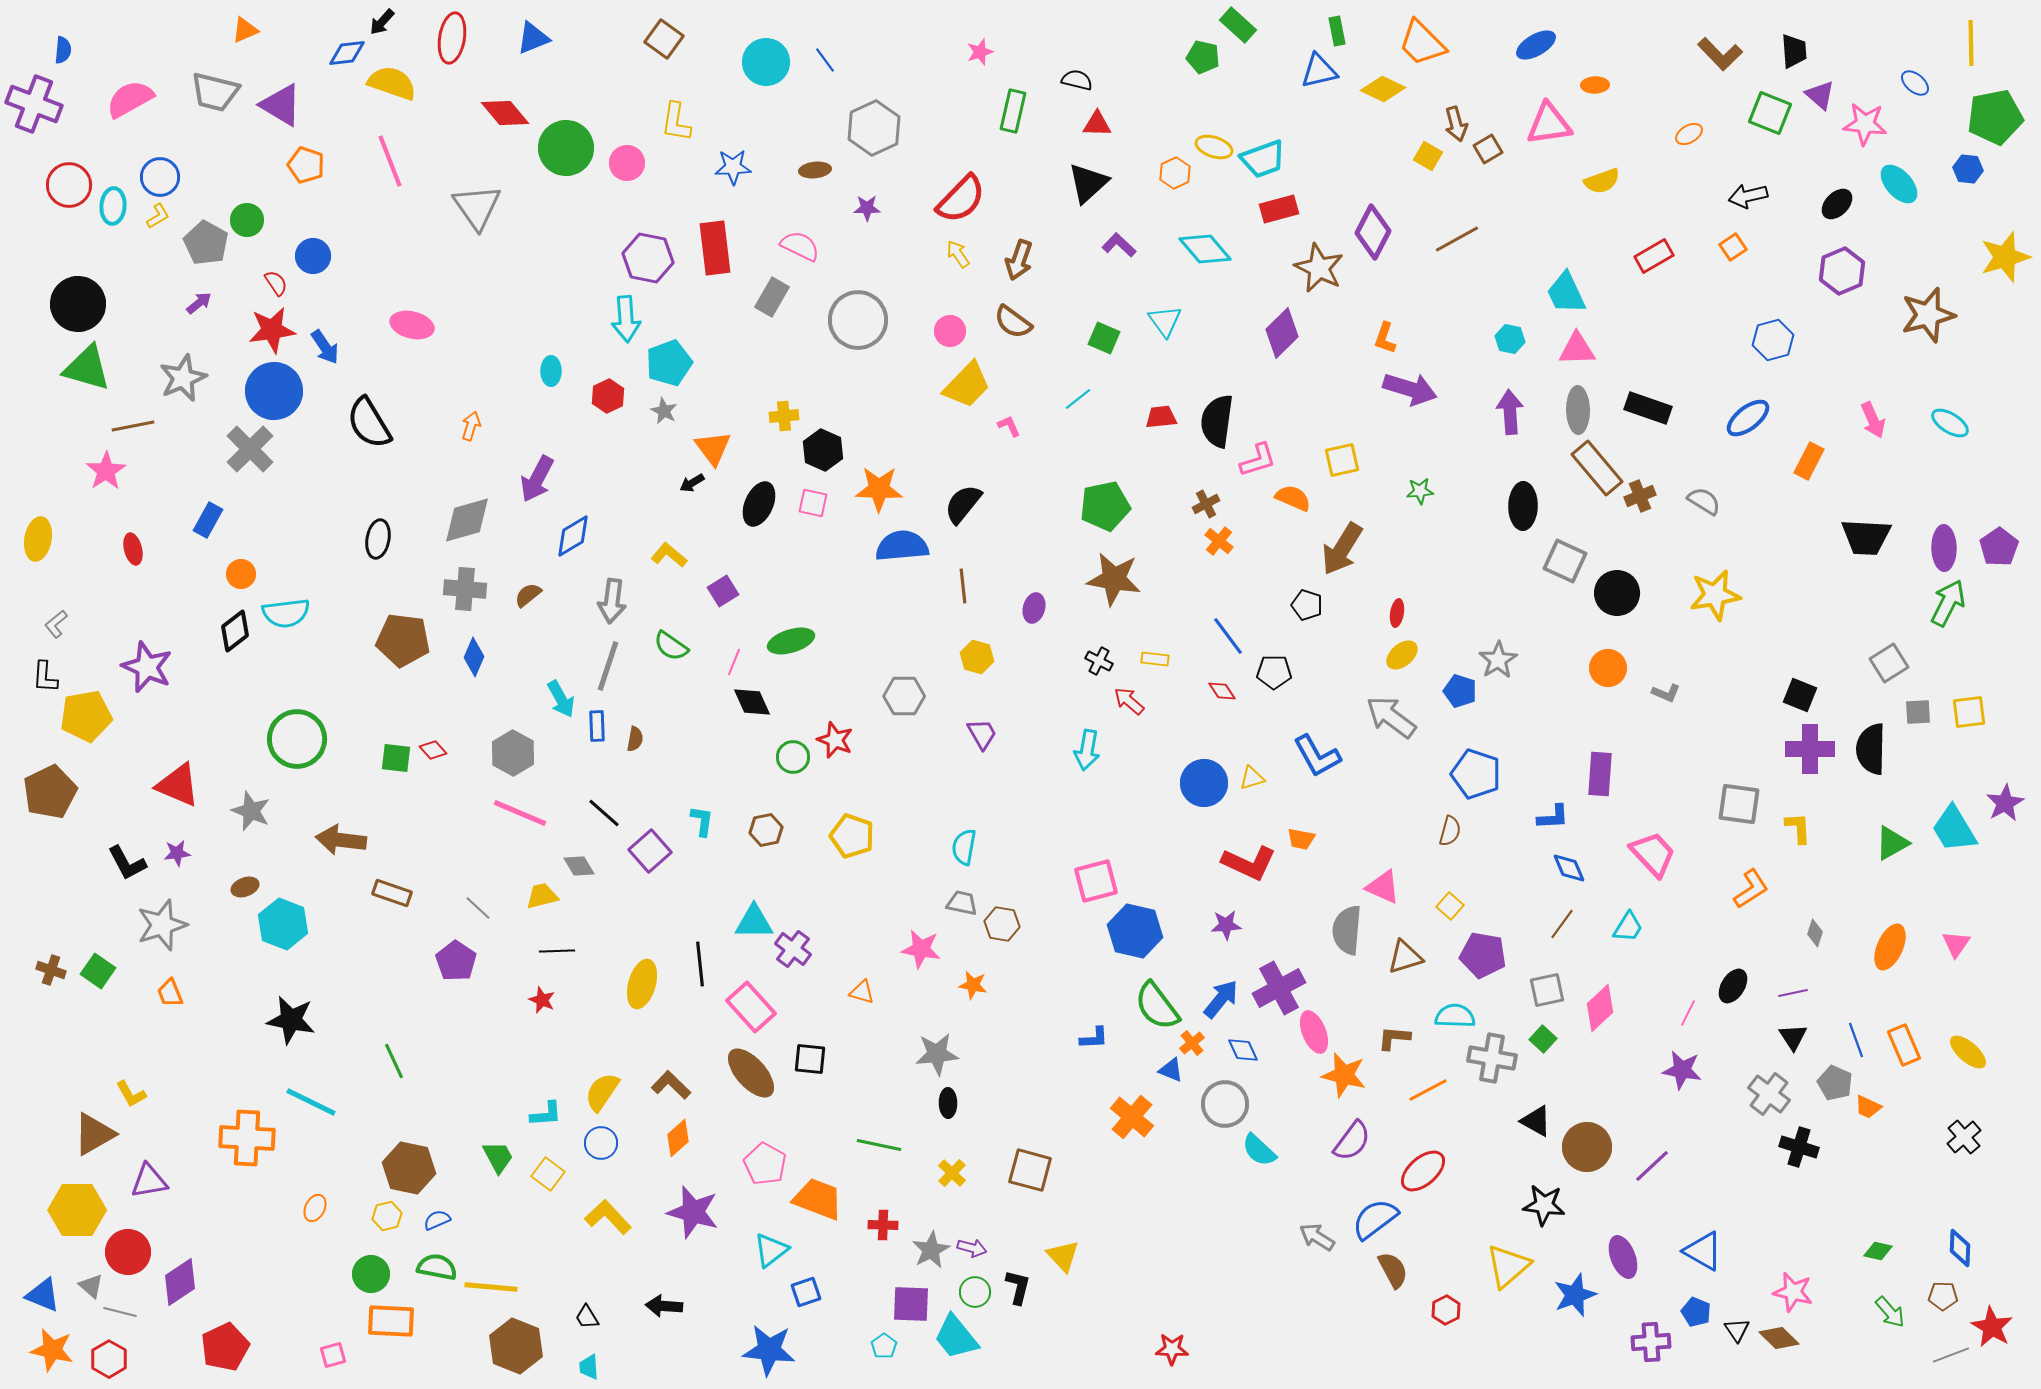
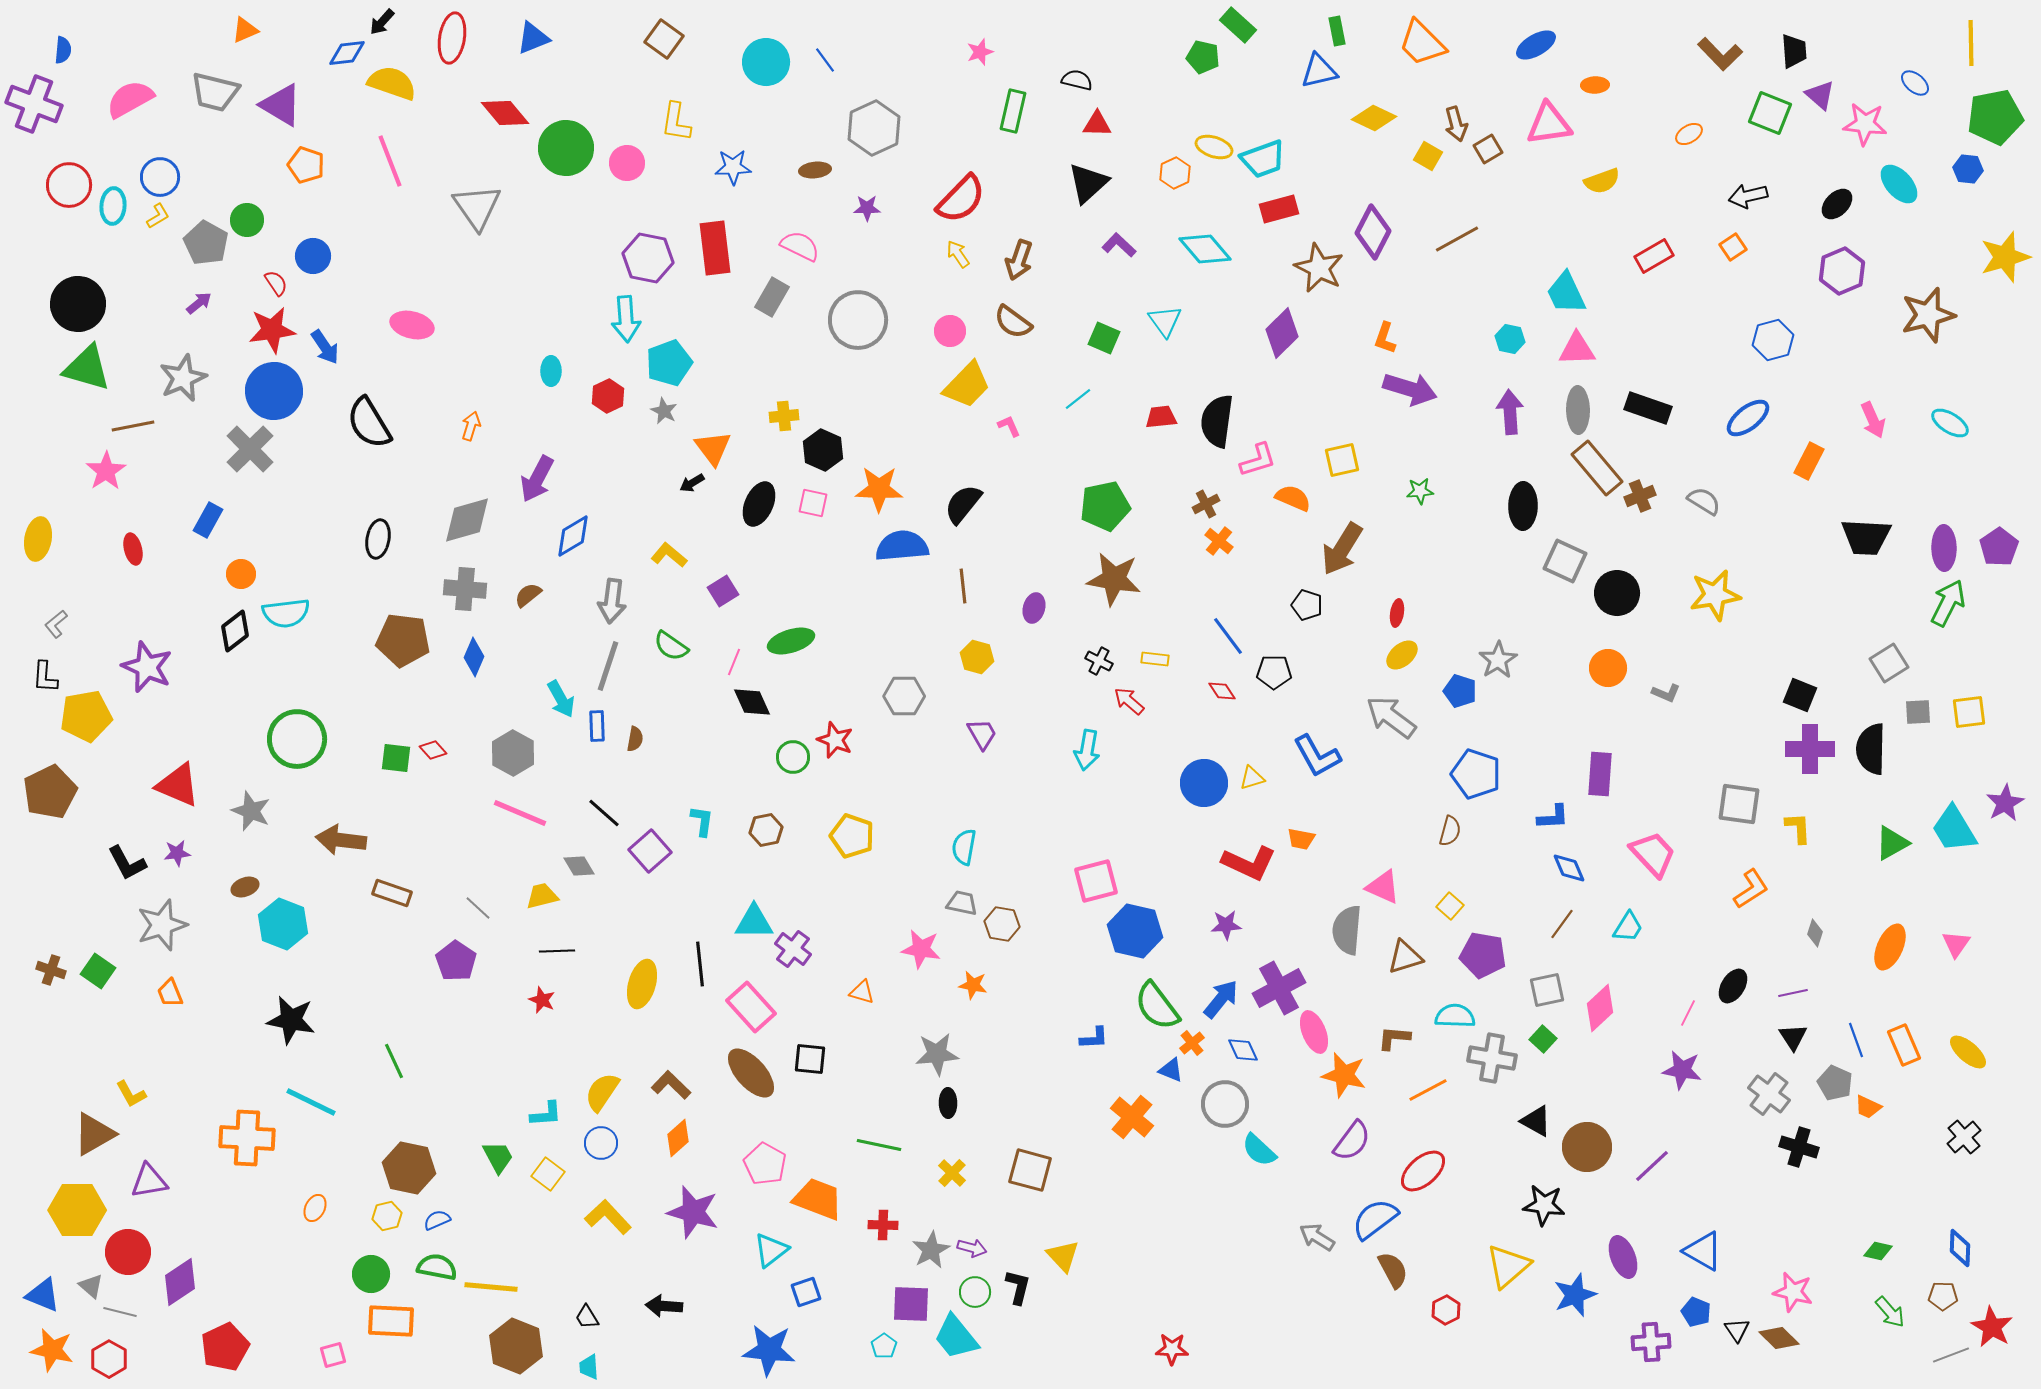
yellow diamond at (1383, 89): moved 9 px left, 29 px down
